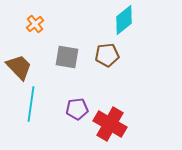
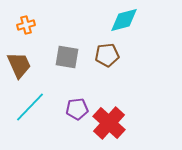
cyan diamond: rotated 24 degrees clockwise
orange cross: moved 9 px left, 1 px down; rotated 24 degrees clockwise
brown trapezoid: moved 2 px up; rotated 20 degrees clockwise
cyan line: moved 1 px left, 3 px down; rotated 36 degrees clockwise
red cross: moved 1 px left, 1 px up; rotated 12 degrees clockwise
